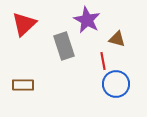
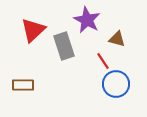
red triangle: moved 9 px right, 6 px down
red line: rotated 24 degrees counterclockwise
